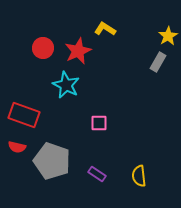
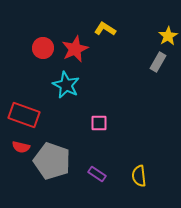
red star: moved 3 px left, 2 px up
red semicircle: moved 4 px right
